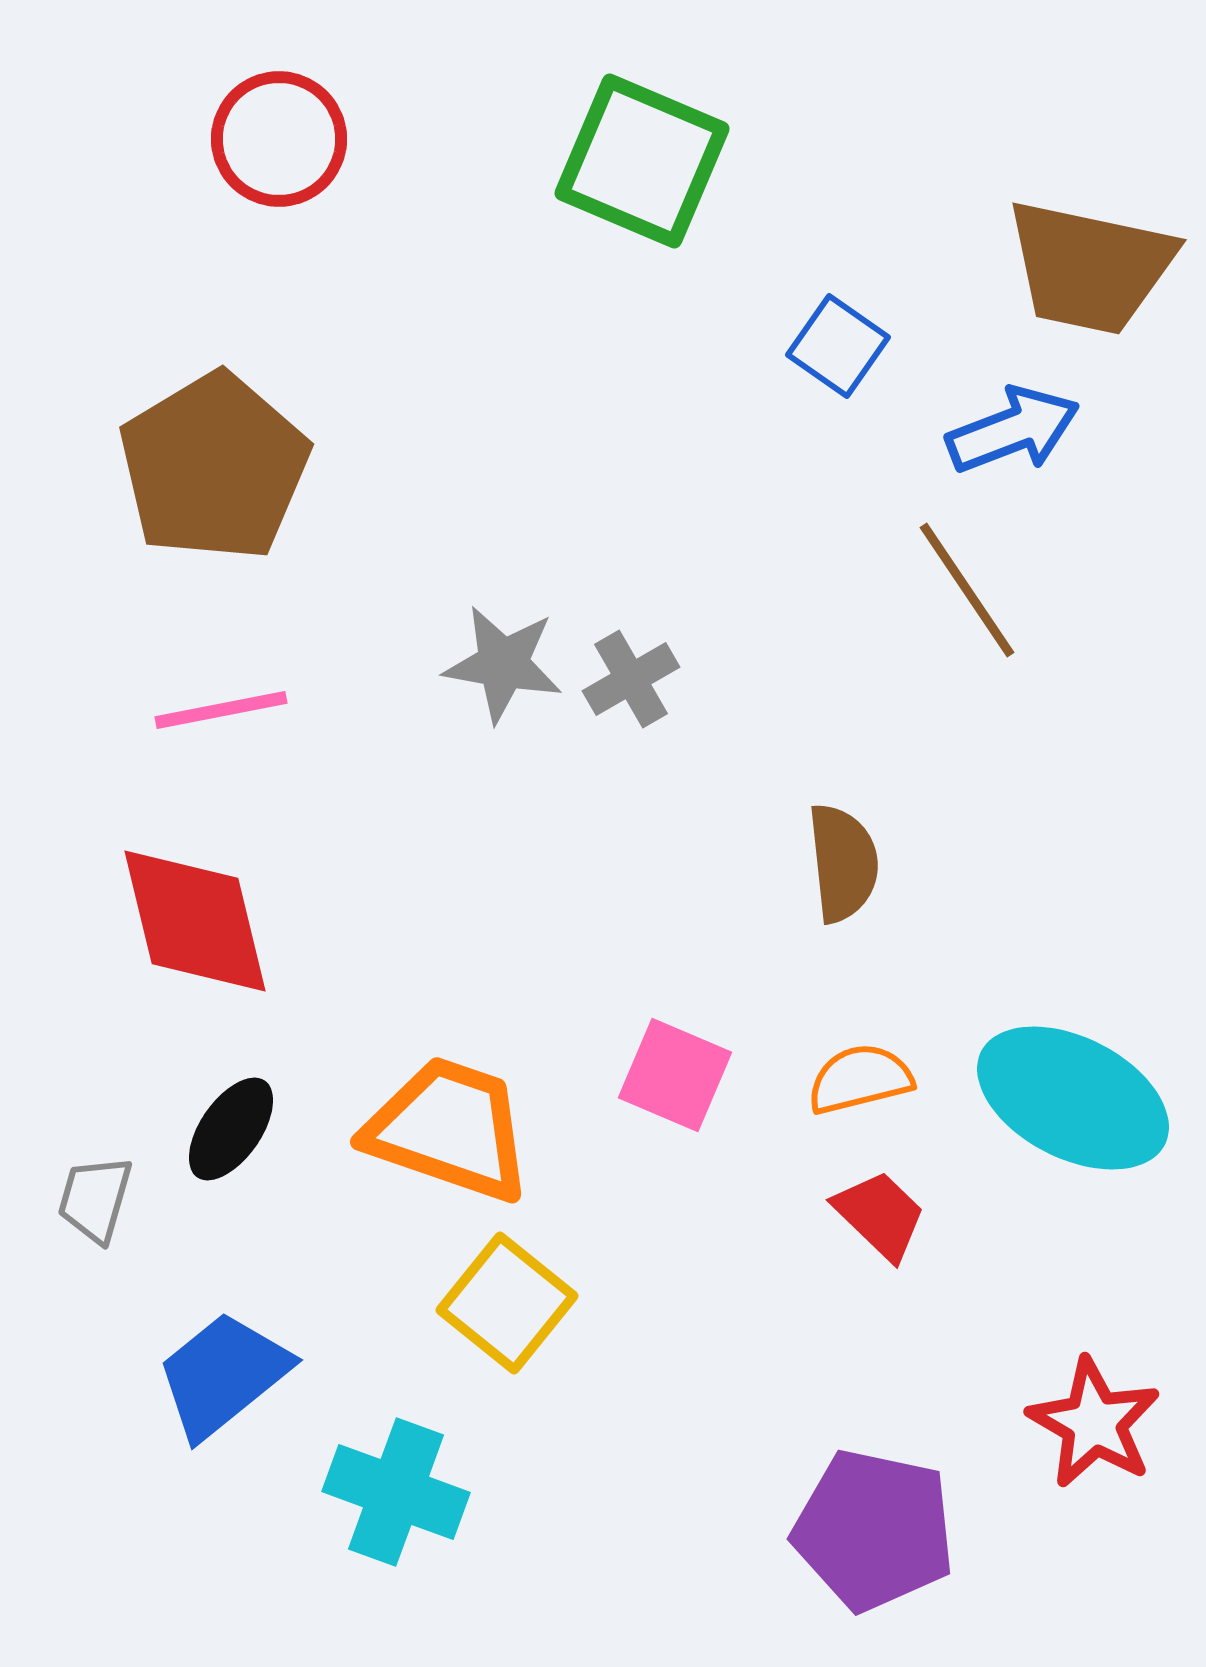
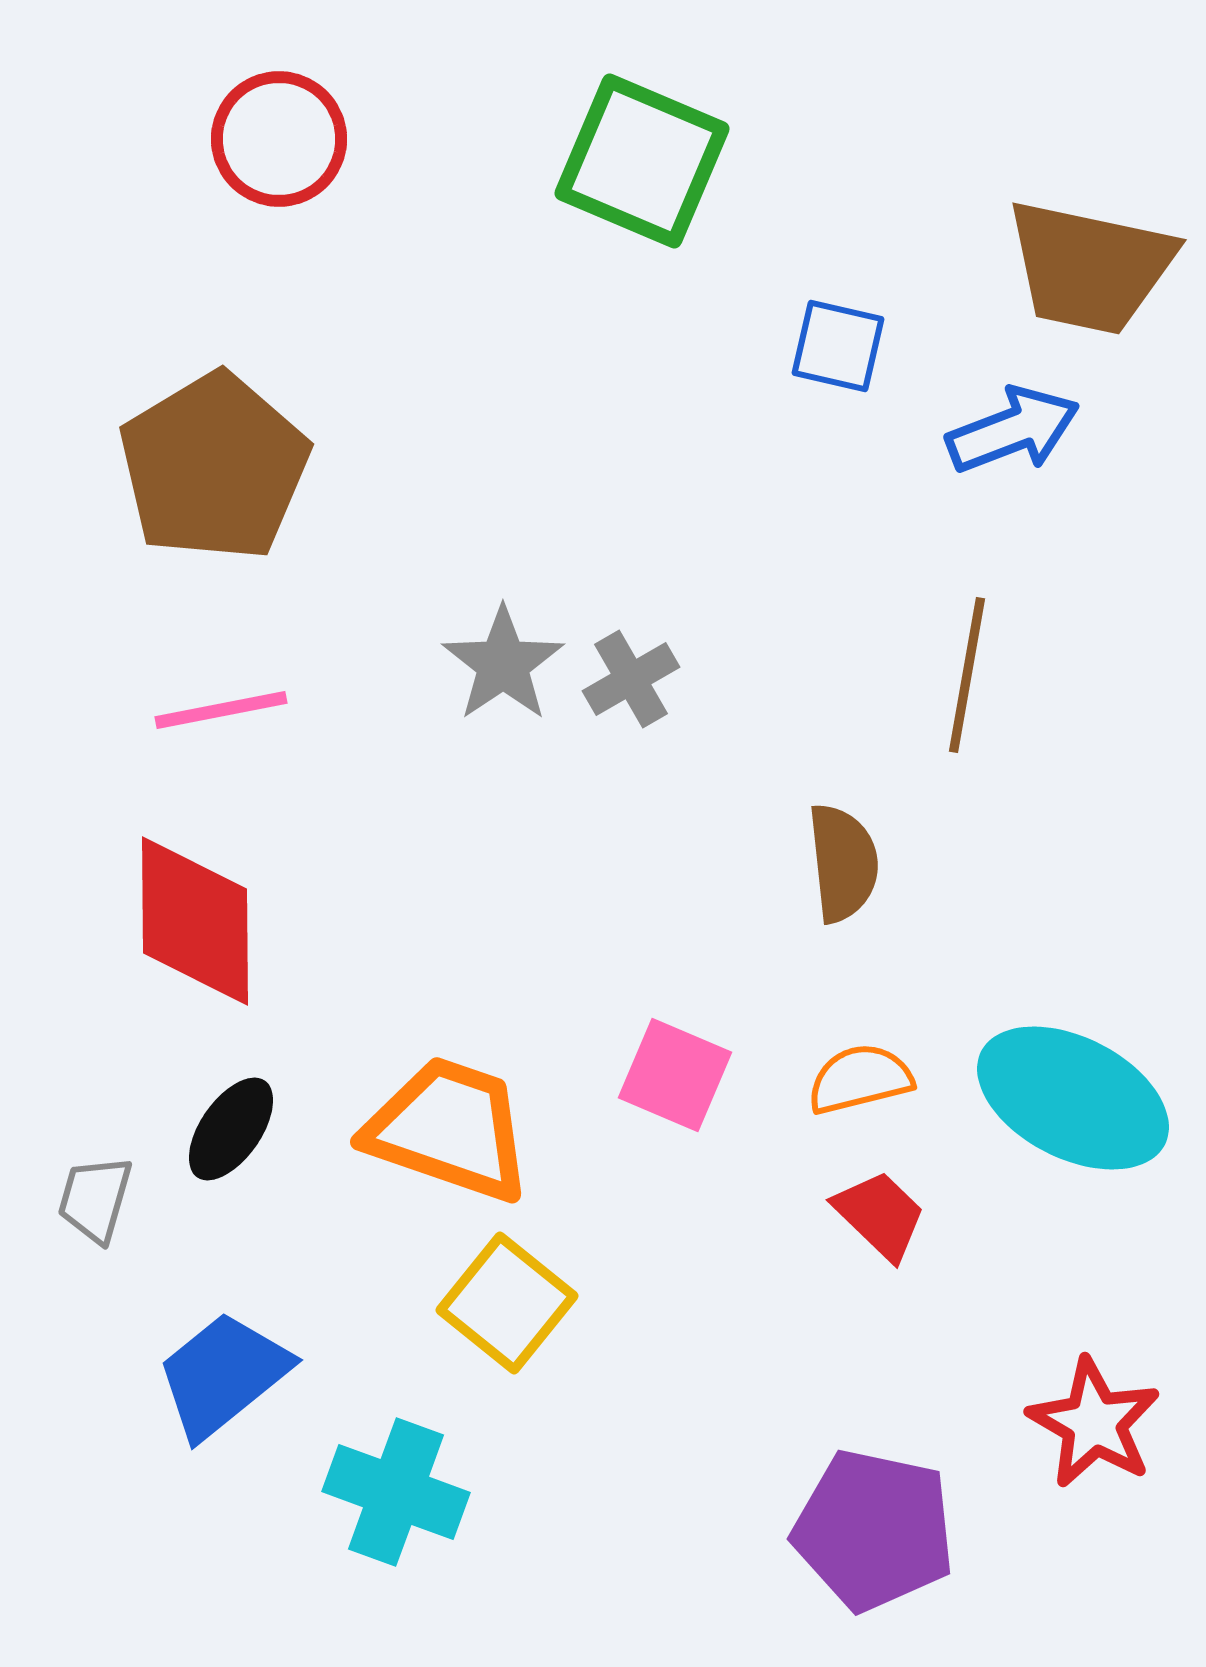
blue square: rotated 22 degrees counterclockwise
brown line: moved 85 px down; rotated 44 degrees clockwise
gray star: rotated 28 degrees clockwise
red diamond: rotated 13 degrees clockwise
